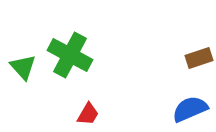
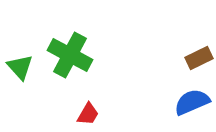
brown rectangle: rotated 8 degrees counterclockwise
green triangle: moved 3 px left
blue semicircle: moved 2 px right, 7 px up
